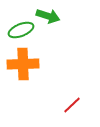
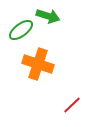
green ellipse: rotated 15 degrees counterclockwise
orange cross: moved 15 px right; rotated 20 degrees clockwise
